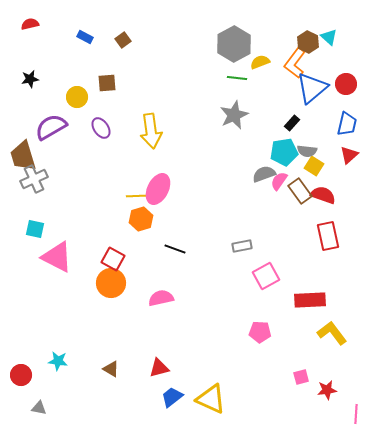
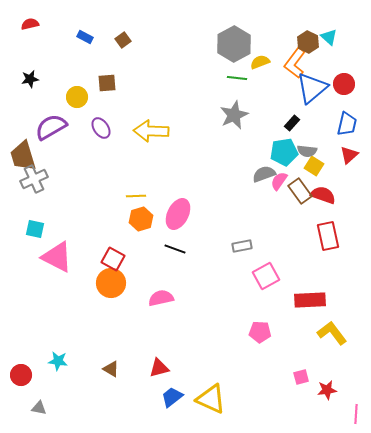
red circle at (346, 84): moved 2 px left
yellow arrow at (151, 131): rotated 100 degrees clockwise
pink ellipse at (158, 189): moved 20 px right, 25 px down
